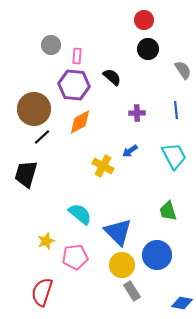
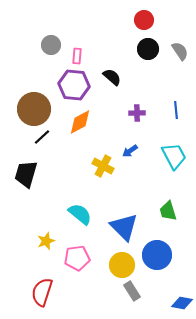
gray semicircle: moved 3 px left, 19 px up
blue triangle: moved 6 px right, 5 px up
pink pentagon: moved 2 px right, 1 px down
